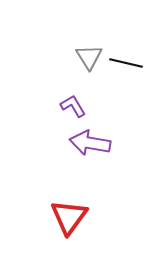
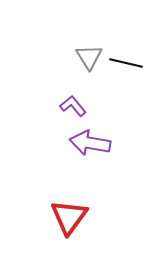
purple L-shape: rotated 8 degrees counterclockwise
